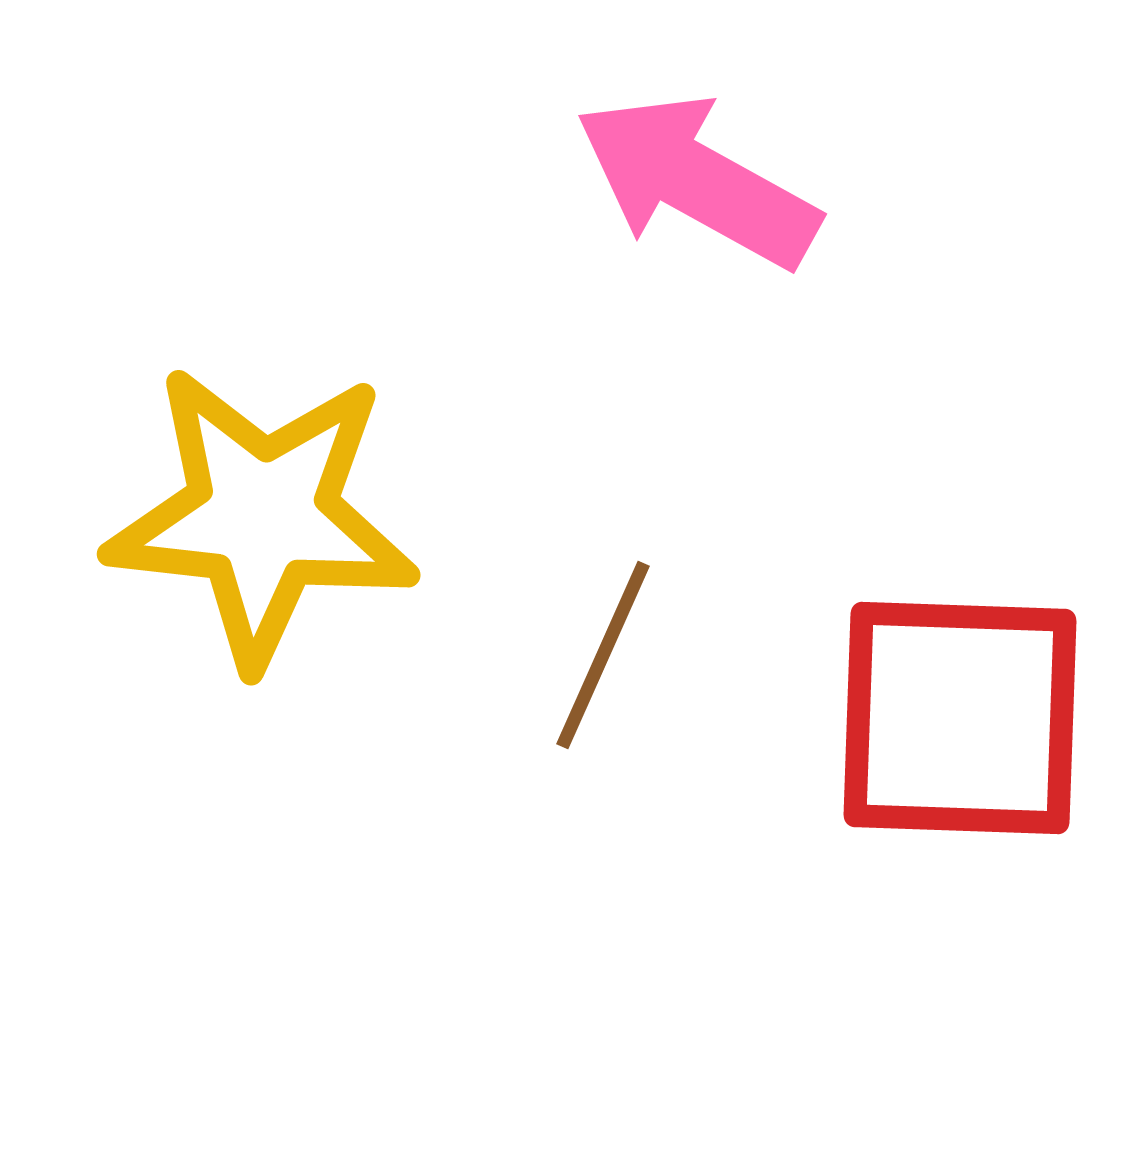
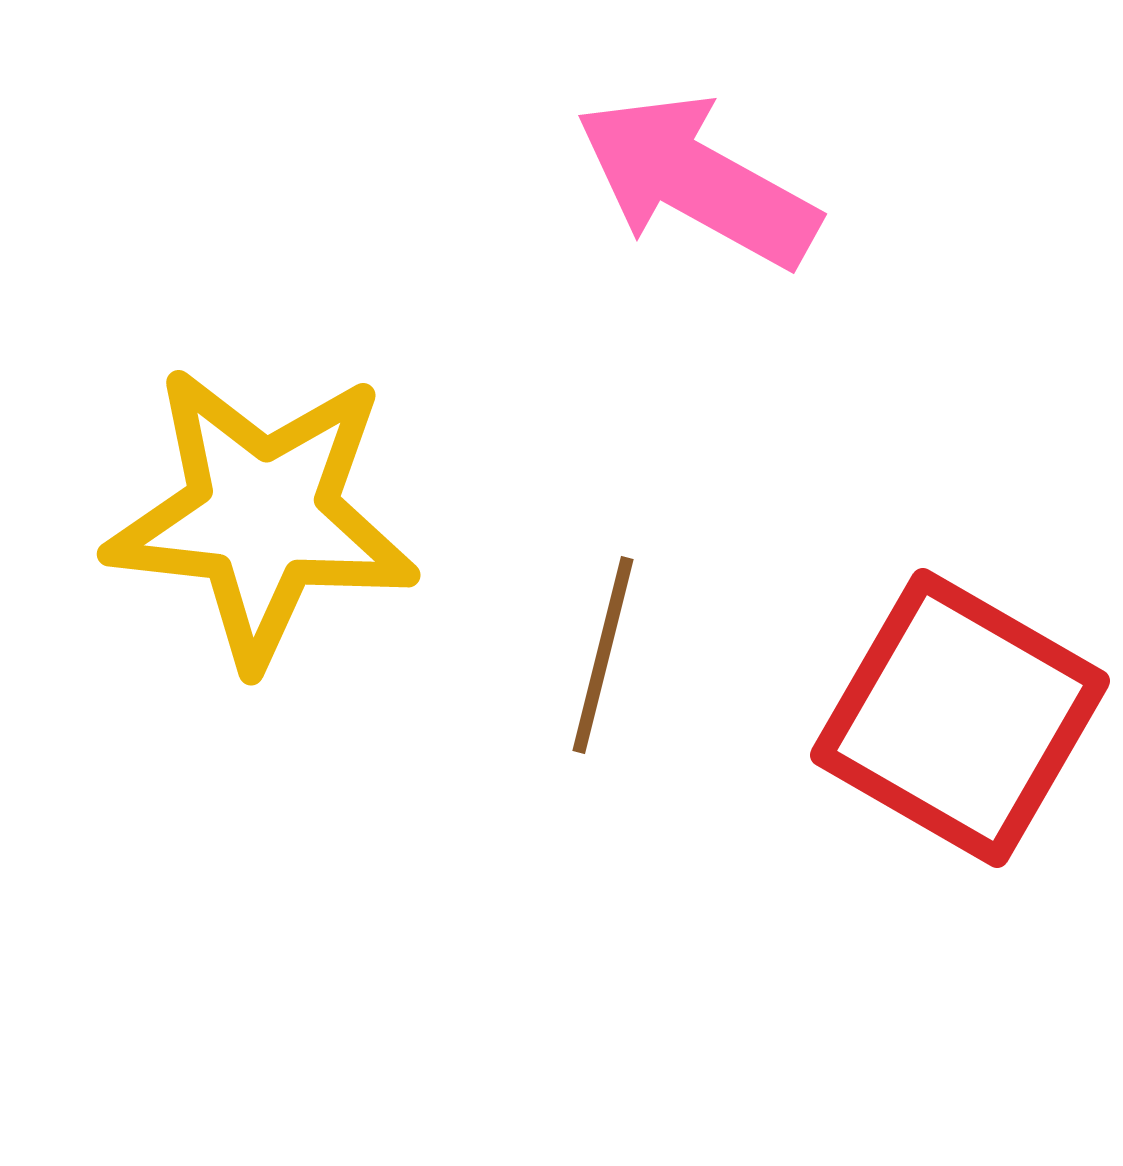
brown line: rotated 10 degrees counterclockwise
red square: rotated 28 degrees clockwise
